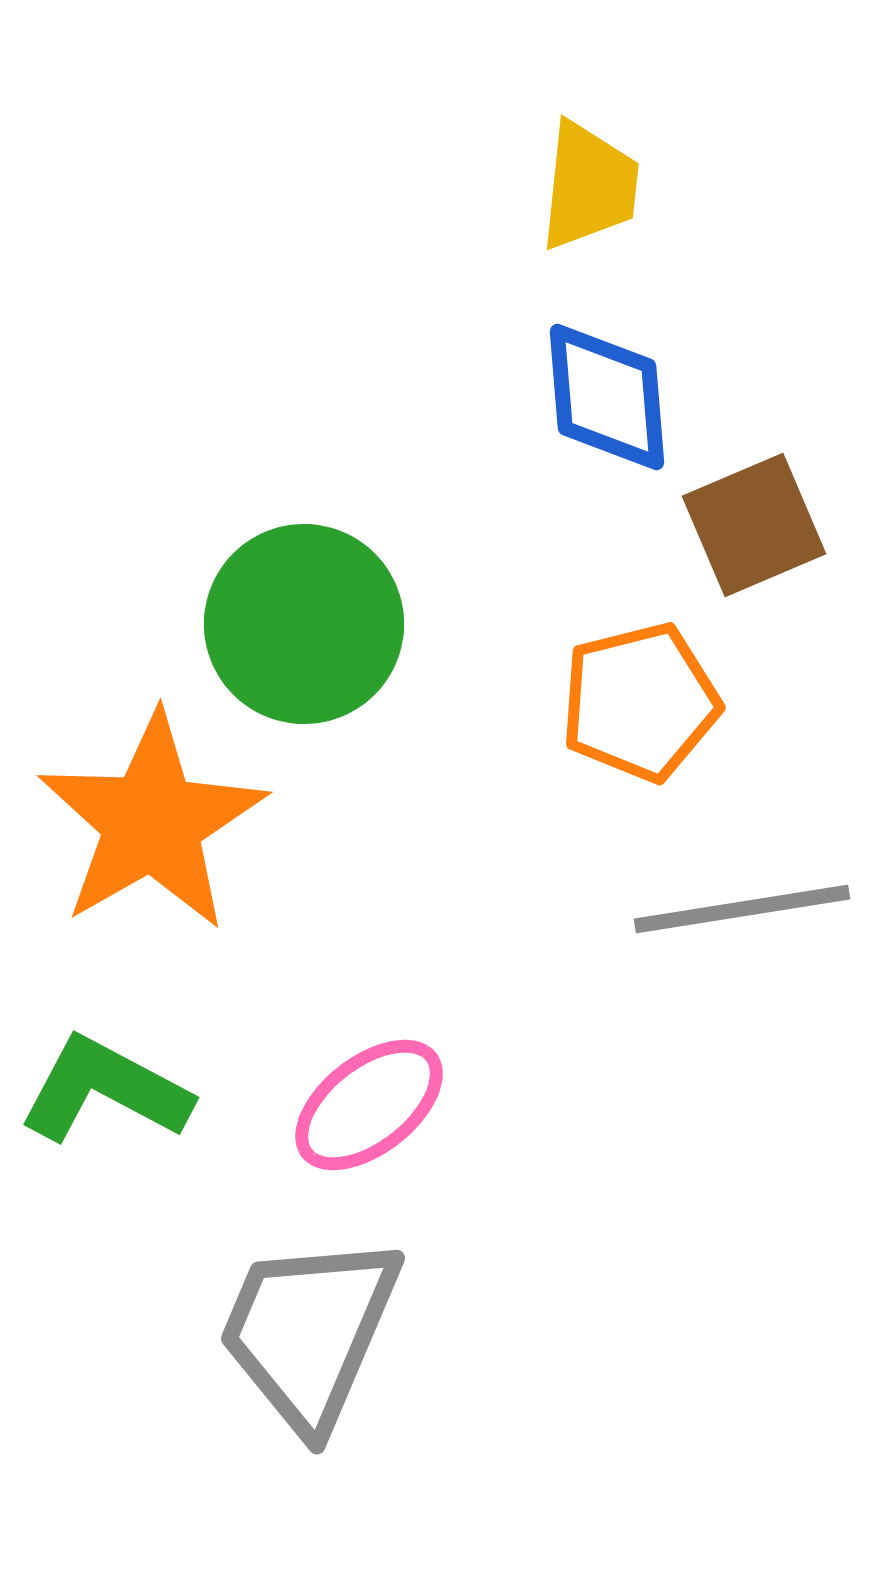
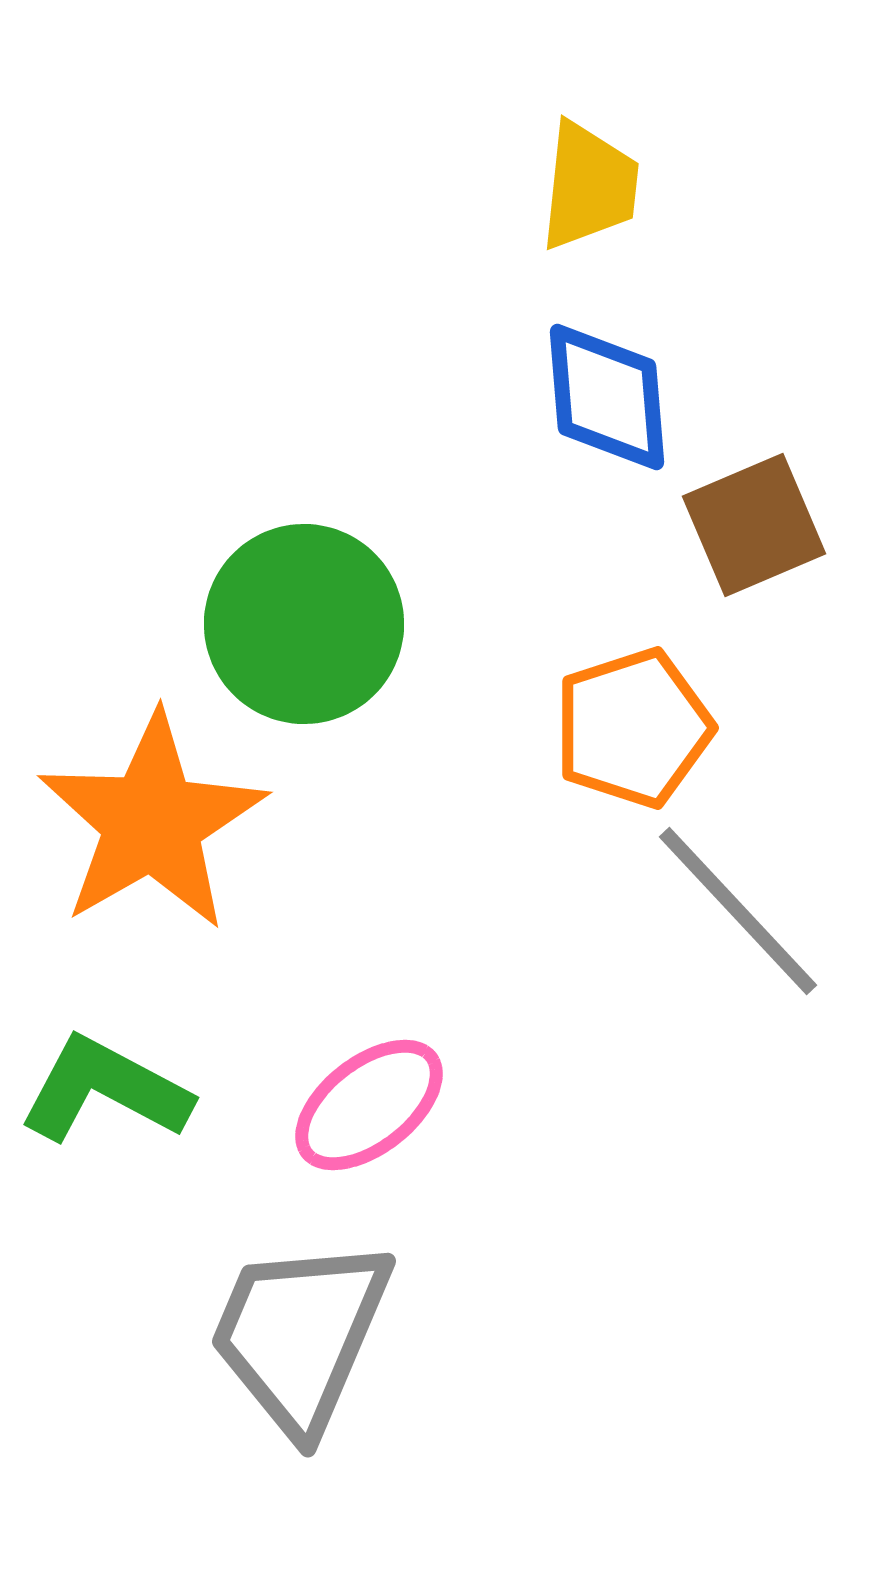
orange pentagon: moved 7 px left, 26 px down; rotated 4 degrees counterclockwise
gray line: moved 4 px left, 2 px down; rotated 56 degrees clockwise
gray trapezoid: moved 9 px left, 3 px down
